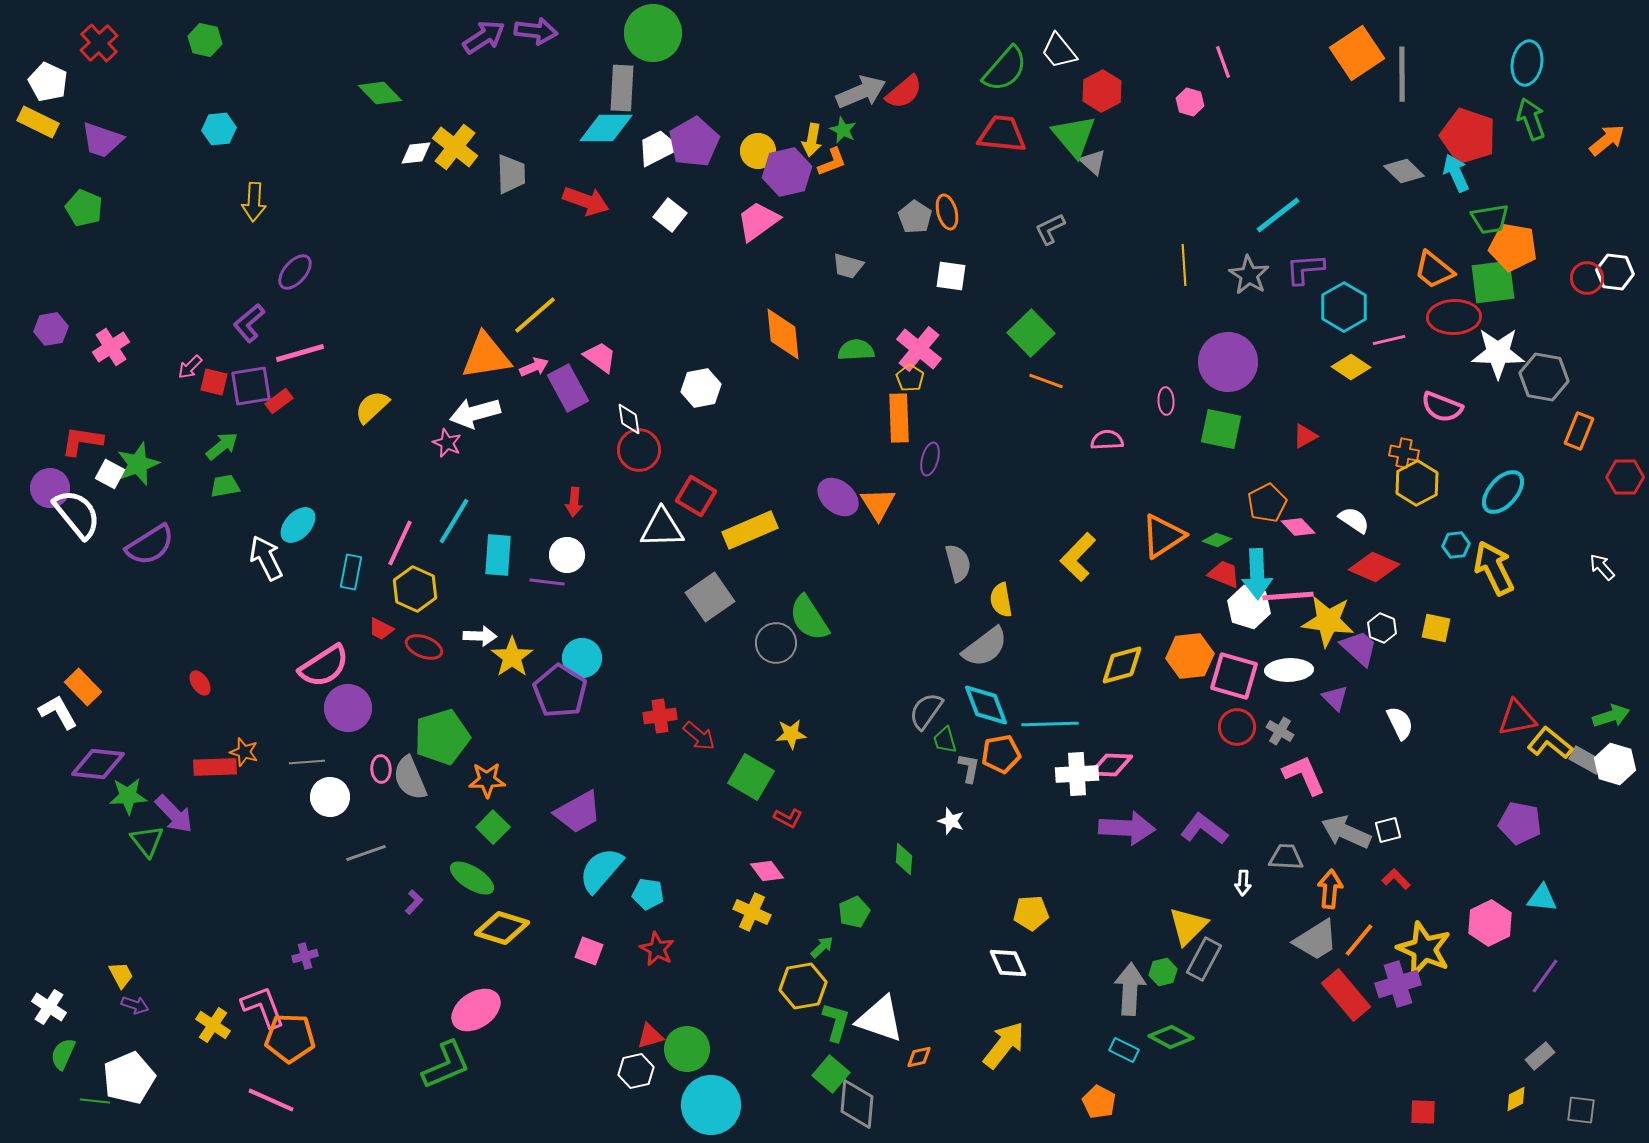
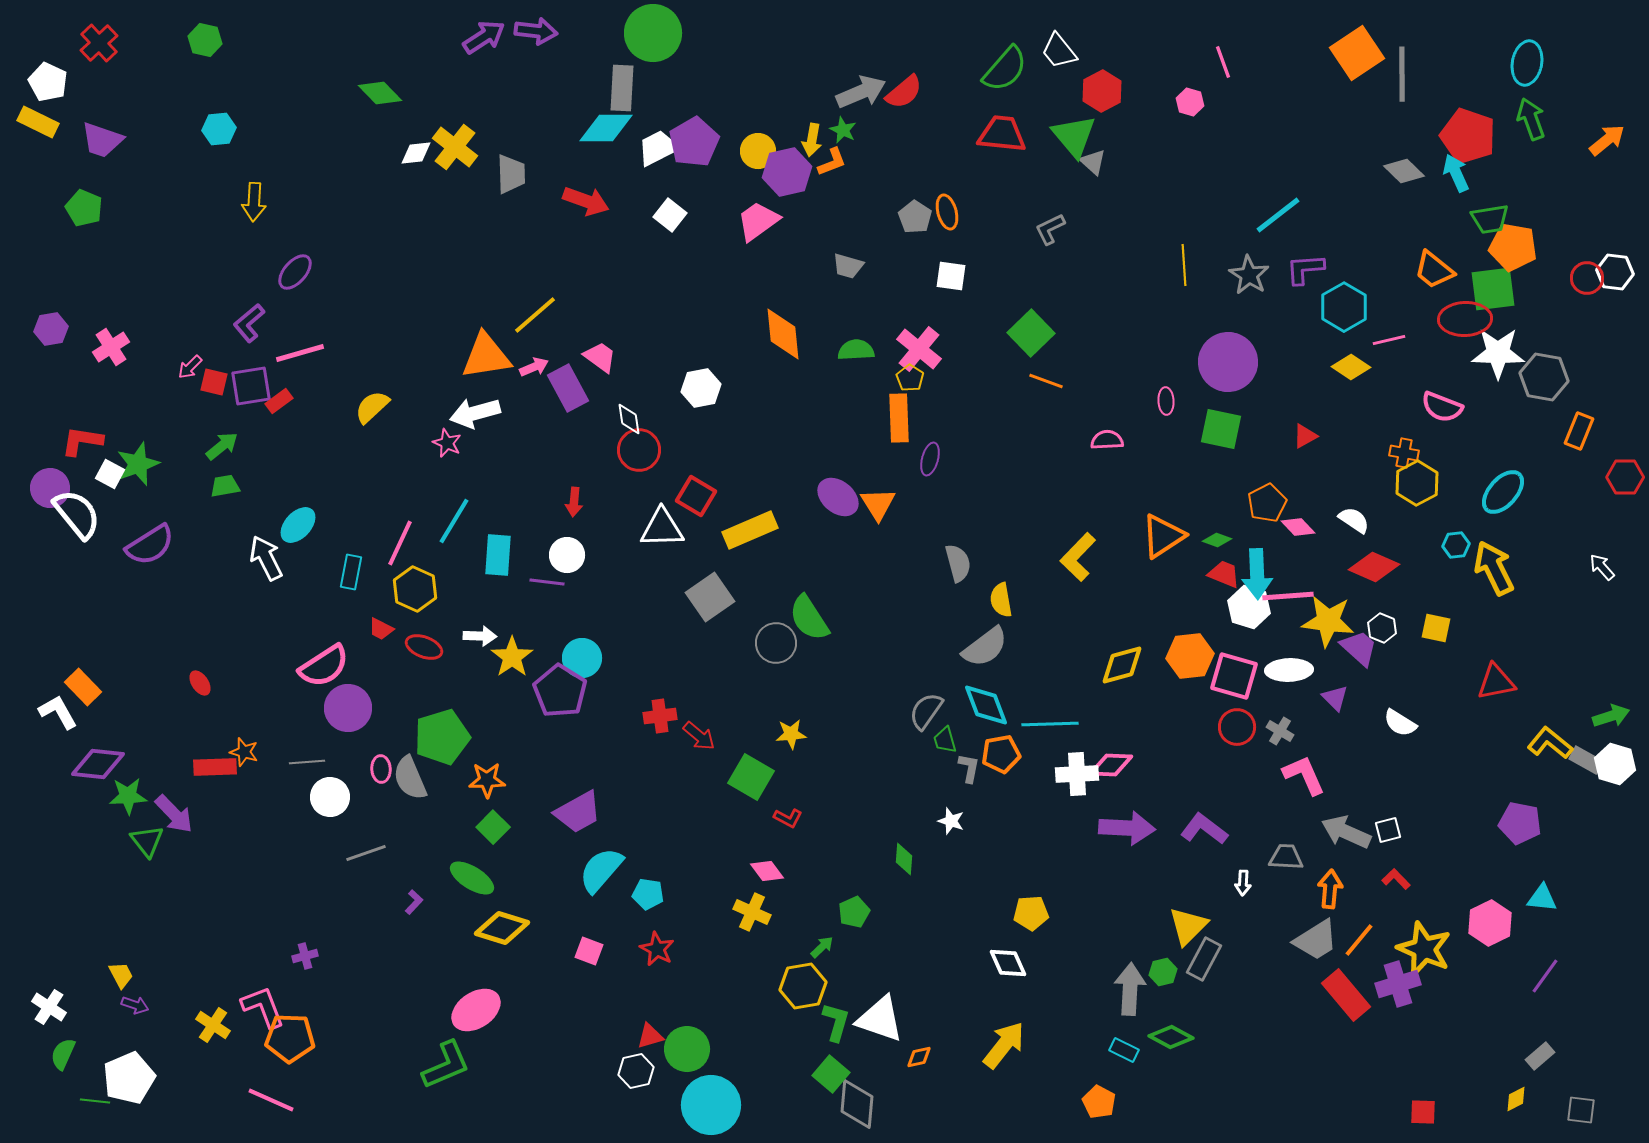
green square at (1493, 282): moved 7 px down
red ellipse at (1454, 317): moved 11 px right, 2 px down
red triangle at (1517, 718): moved 21 px left, 36 px up
white semicircle at (1400, 723): rotated 148 degrees clockwise
